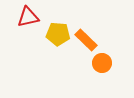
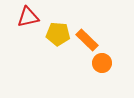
orange rectangle: moved 1 px right
